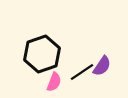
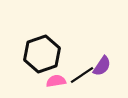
black line: moved 3 px down
pink semicircle: moved 2 px right, 1 px up; rotated 120 degrees counterclockwise
